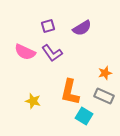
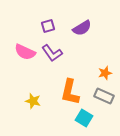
cyan square: moved 2 px down
